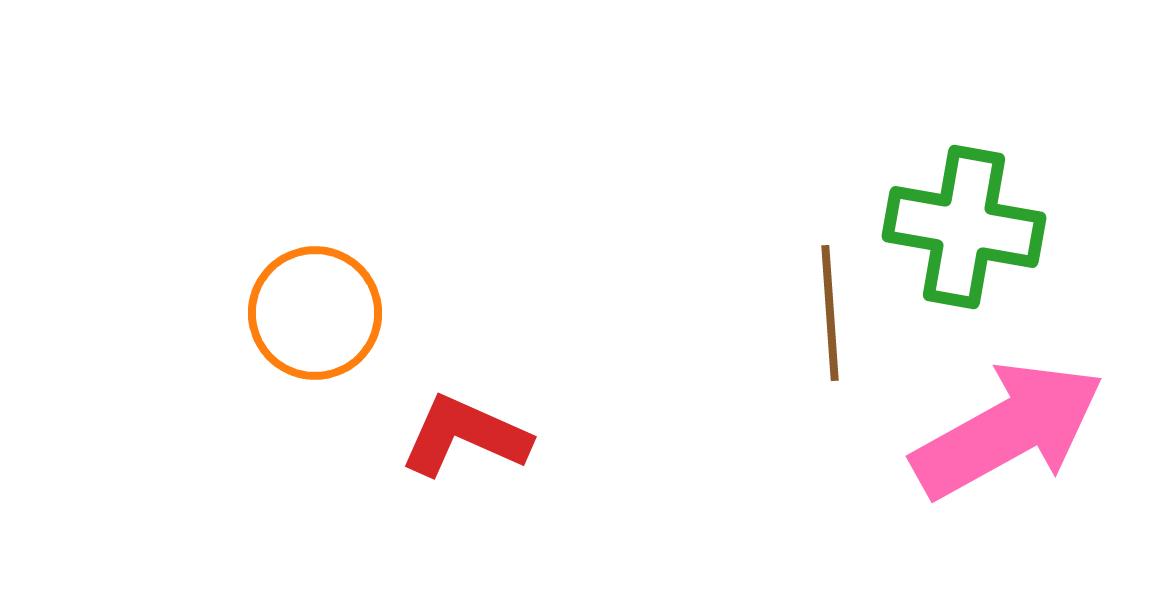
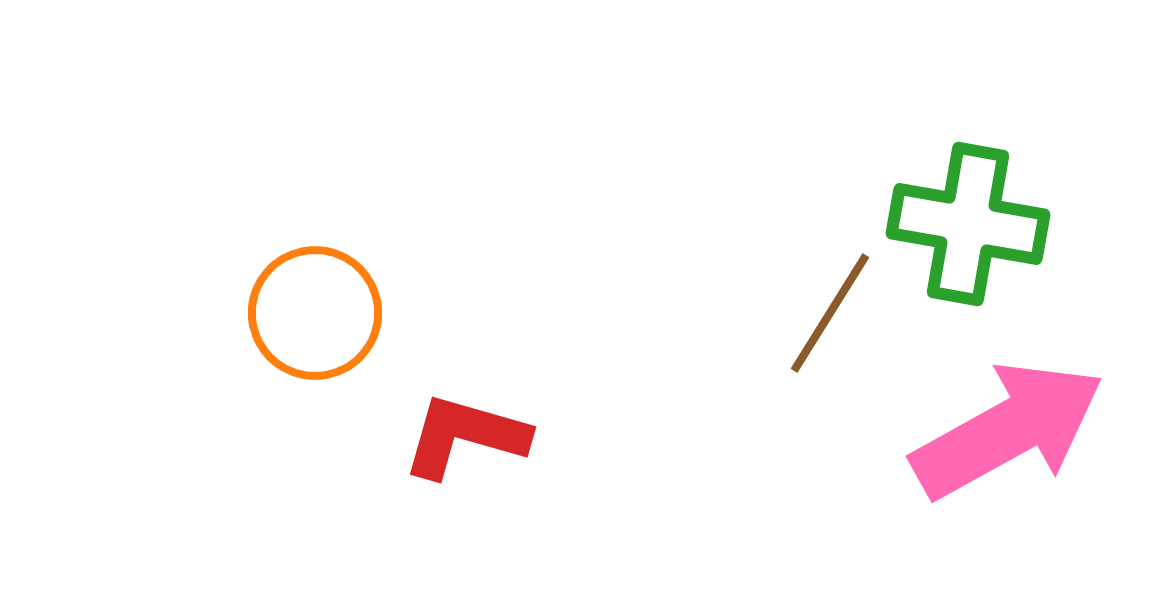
green cross: moved 4 px right, 3 px up
brown line: rotated 36 degrees clockwise
red L-shape: rotated 8 degrees counterclockwise
